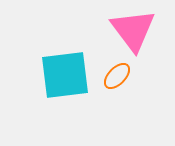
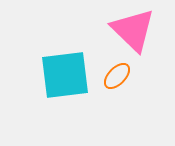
pink triangle: rotated 9 degrees counterclockwise
